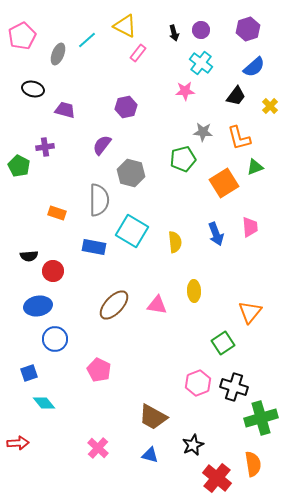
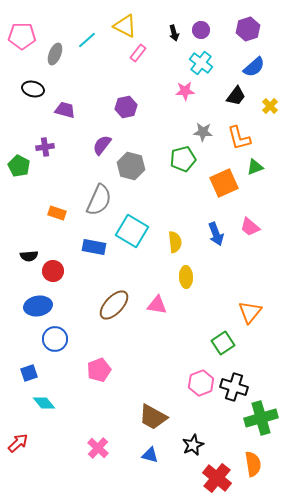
pink pentagon at (22, 36): rotated 28 degrees clockwise
gray ellipse at (58, 54): moved 3 px left
gray hexagon at (131, 173): moved 7 px up
orange square at (224, 183): rotated 8 degrees clockwise
gray semicircle at (99, 200): rotated 24 degrees clockwise
pink trapezoid at (250, 227): rotated 135 degrees clockwise
yellow ellipse at (194, 291): moved 8 px left, 14 px up
pink pentagon at (99, 370): rotated 25 degrees clockwise
pink hexagon at (198, 383): moved 3 px right
red arrow at (18, 443): rotated 40 degrees counterclockwise
